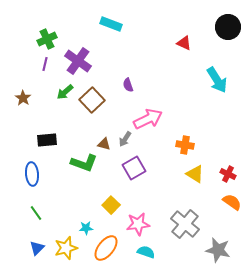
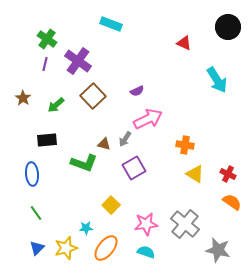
green cross: rotated 30 degrees counterclockwise
purple semicircle: moved 9 px right, 6 px down; rotated 96 degrees counterclockwise
green arrow: moved 9 px left, 13 px down
brown square: moved 1 px right, 4 px up
pink star: moved 8 px right
